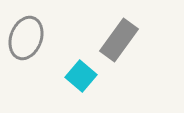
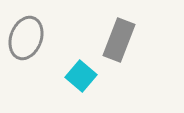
gray rectangle: rotated 15 degrees counterclockwise
